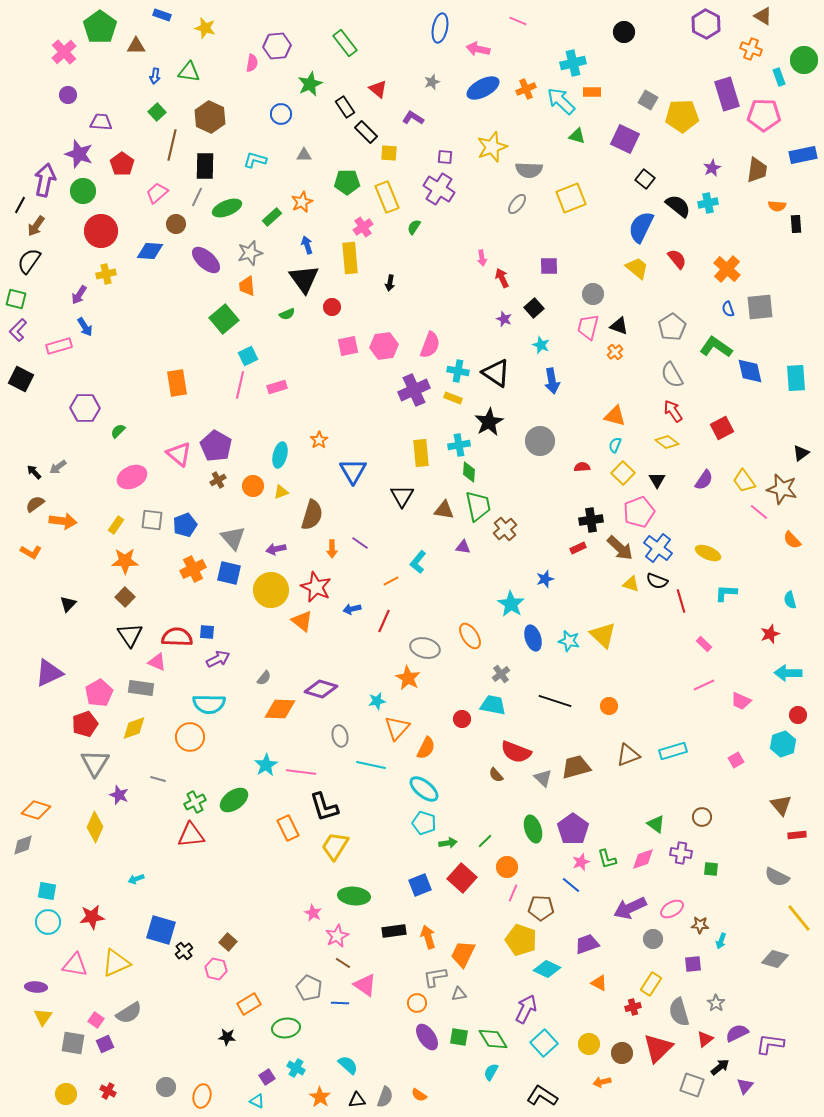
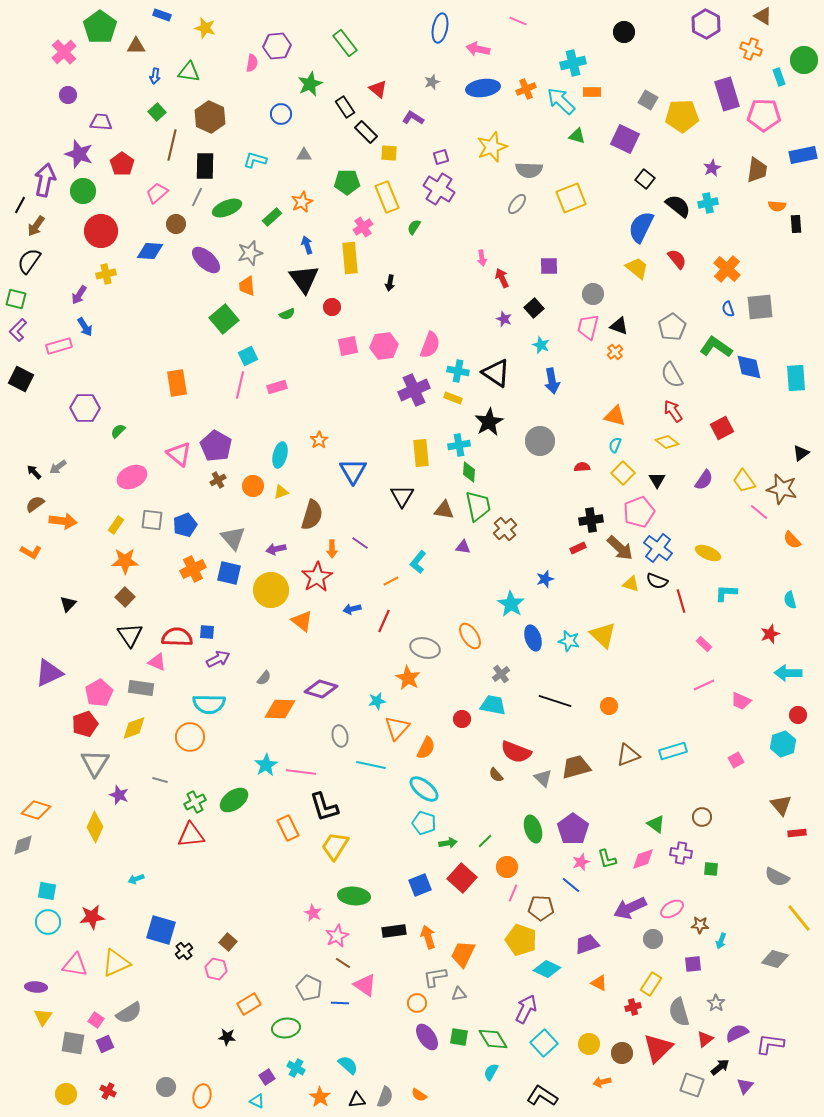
blue ellipse at (483, 88): rotated 20 degrees clockwise
purple square at (445, 157): moved 4 px left; rotated 21 degrees counterclockwise
blue diamond at (750, 371): moved 1 px left, 4 px up
red star at (316, 587): moved 1 px right, 10 px up; rotated 16 degrees clockwise
gray line at (158, 779): moved 2 px right, 1 px down
red rectangle at (797, 835): moved 2 px up
